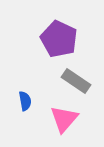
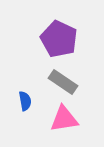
gray rectangle: moved 13 px left, 1 px down
pink triangle: rotated 40 degrees clockwise
